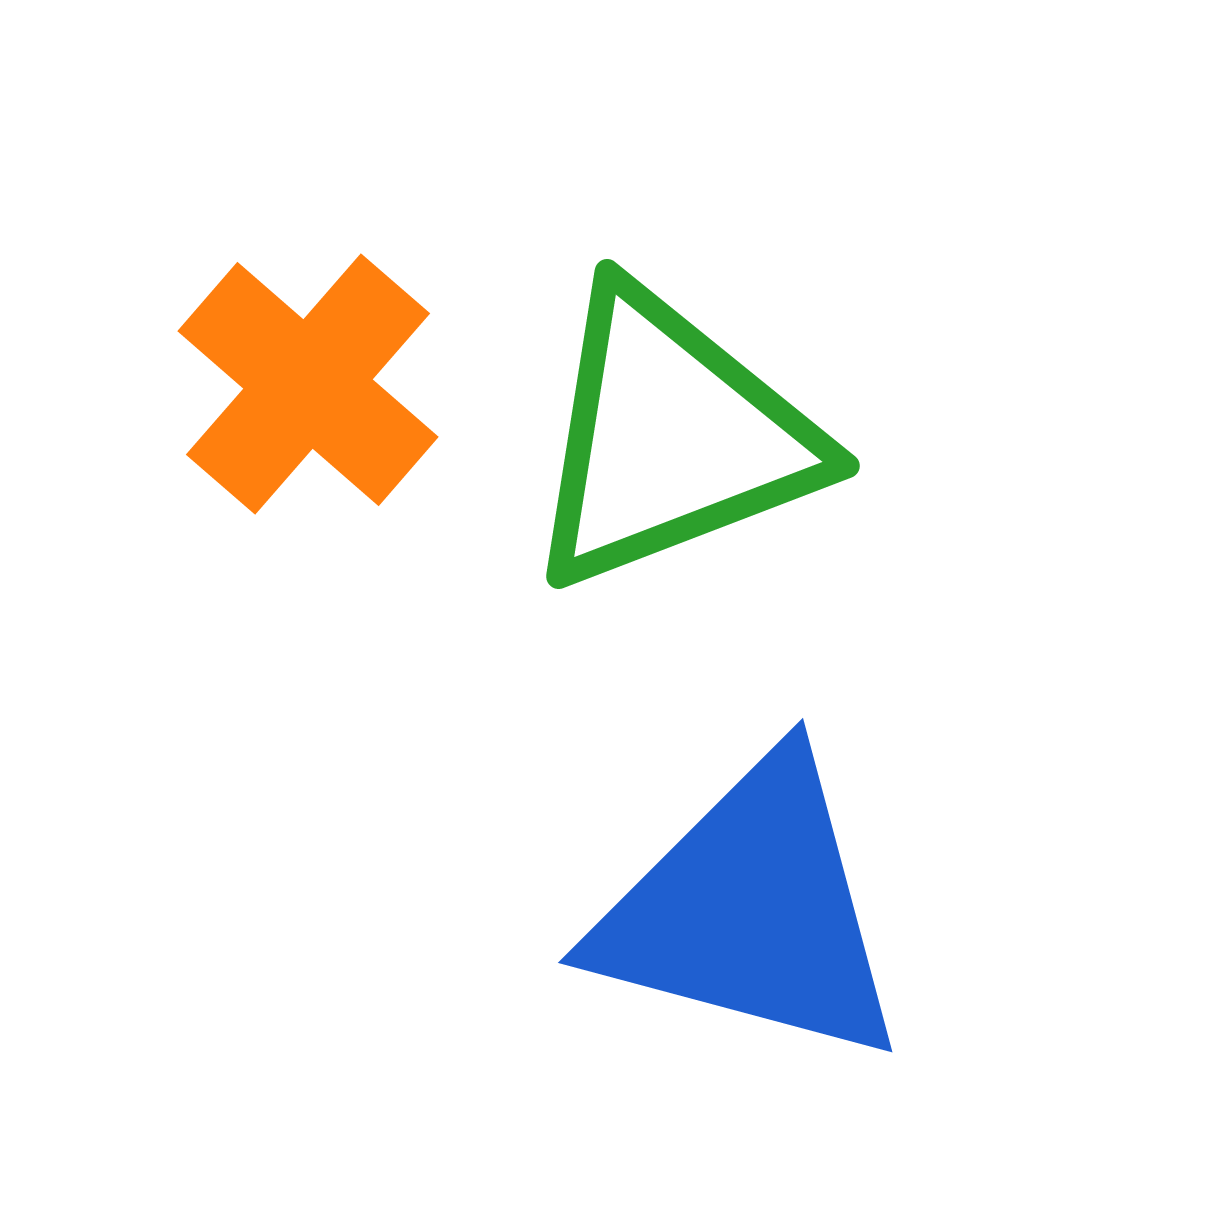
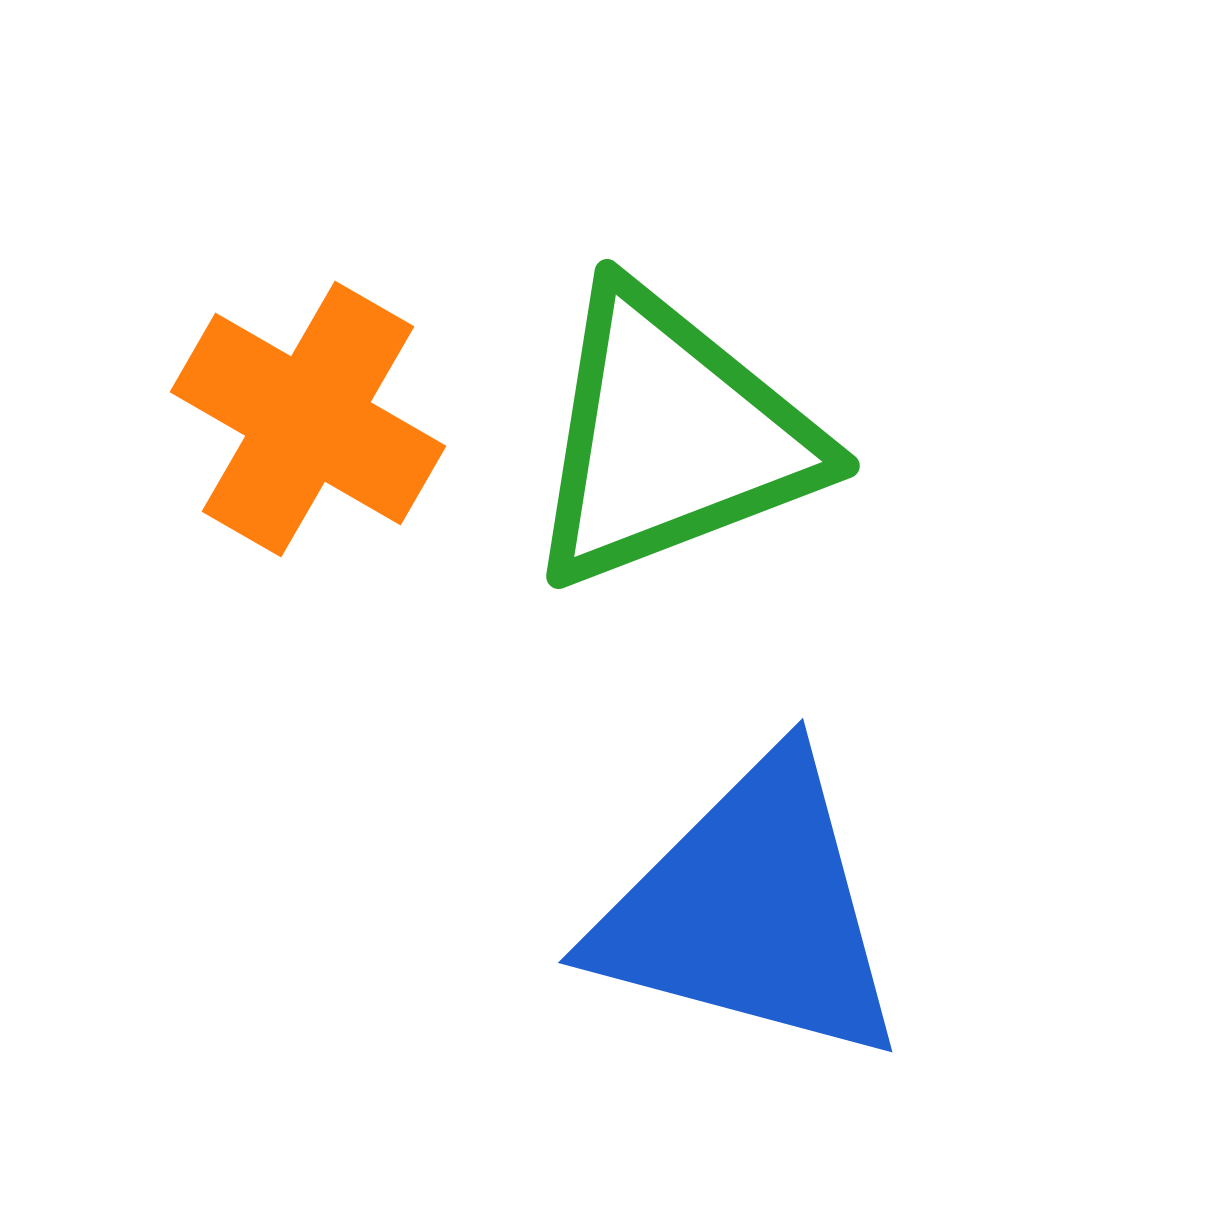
orange cross: moved 35 px down; rotated 11 degrees counterclockwise
